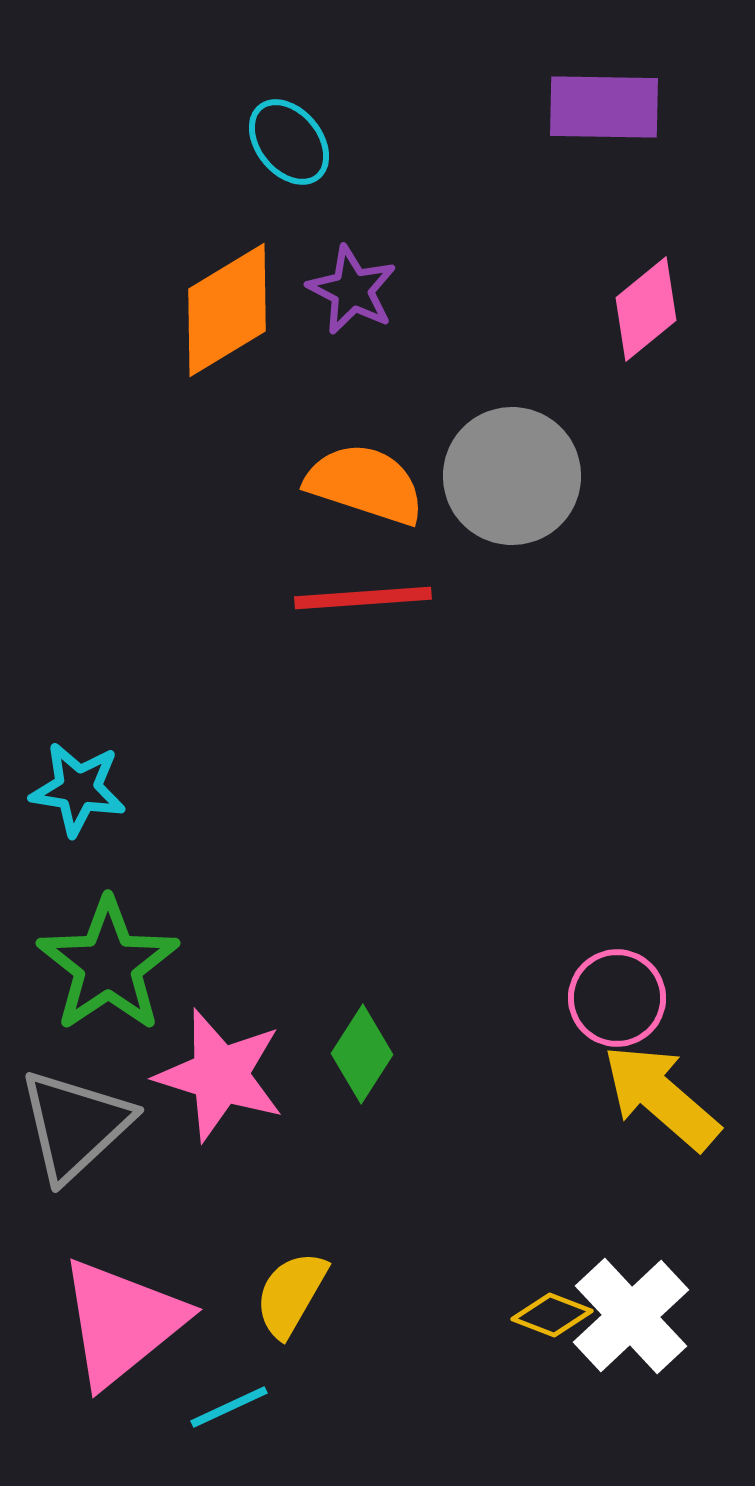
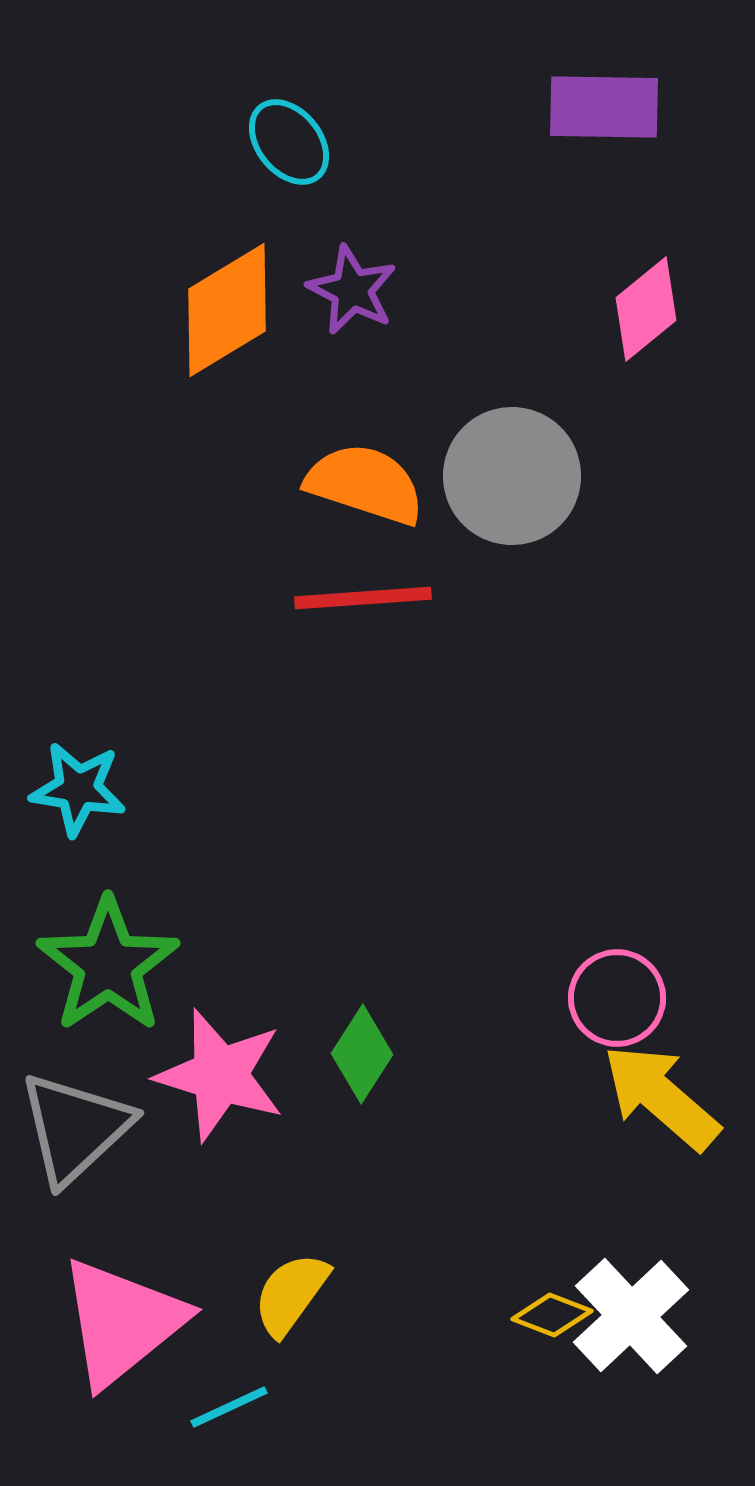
gray triangle: moved 3 px down
yellow semicircle: rotated 6 degrees clockwise
